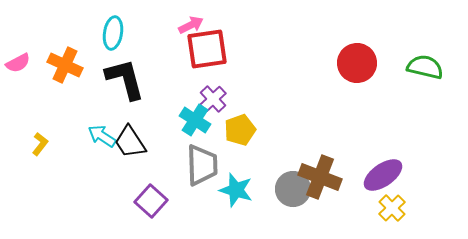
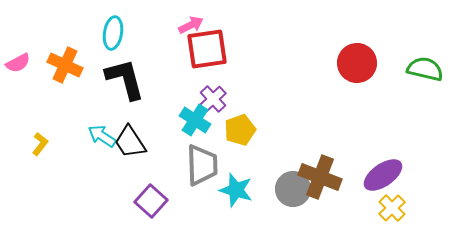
green semicircle: moved 2 px down
